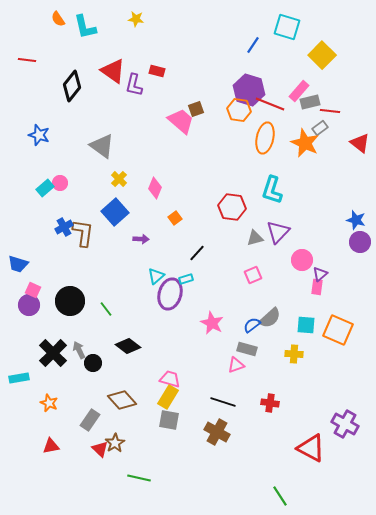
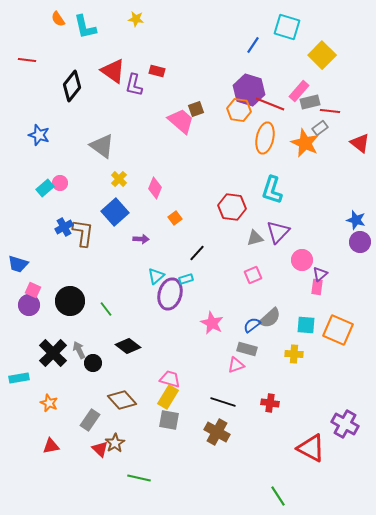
green line at (280, 496): moved 2 px left
